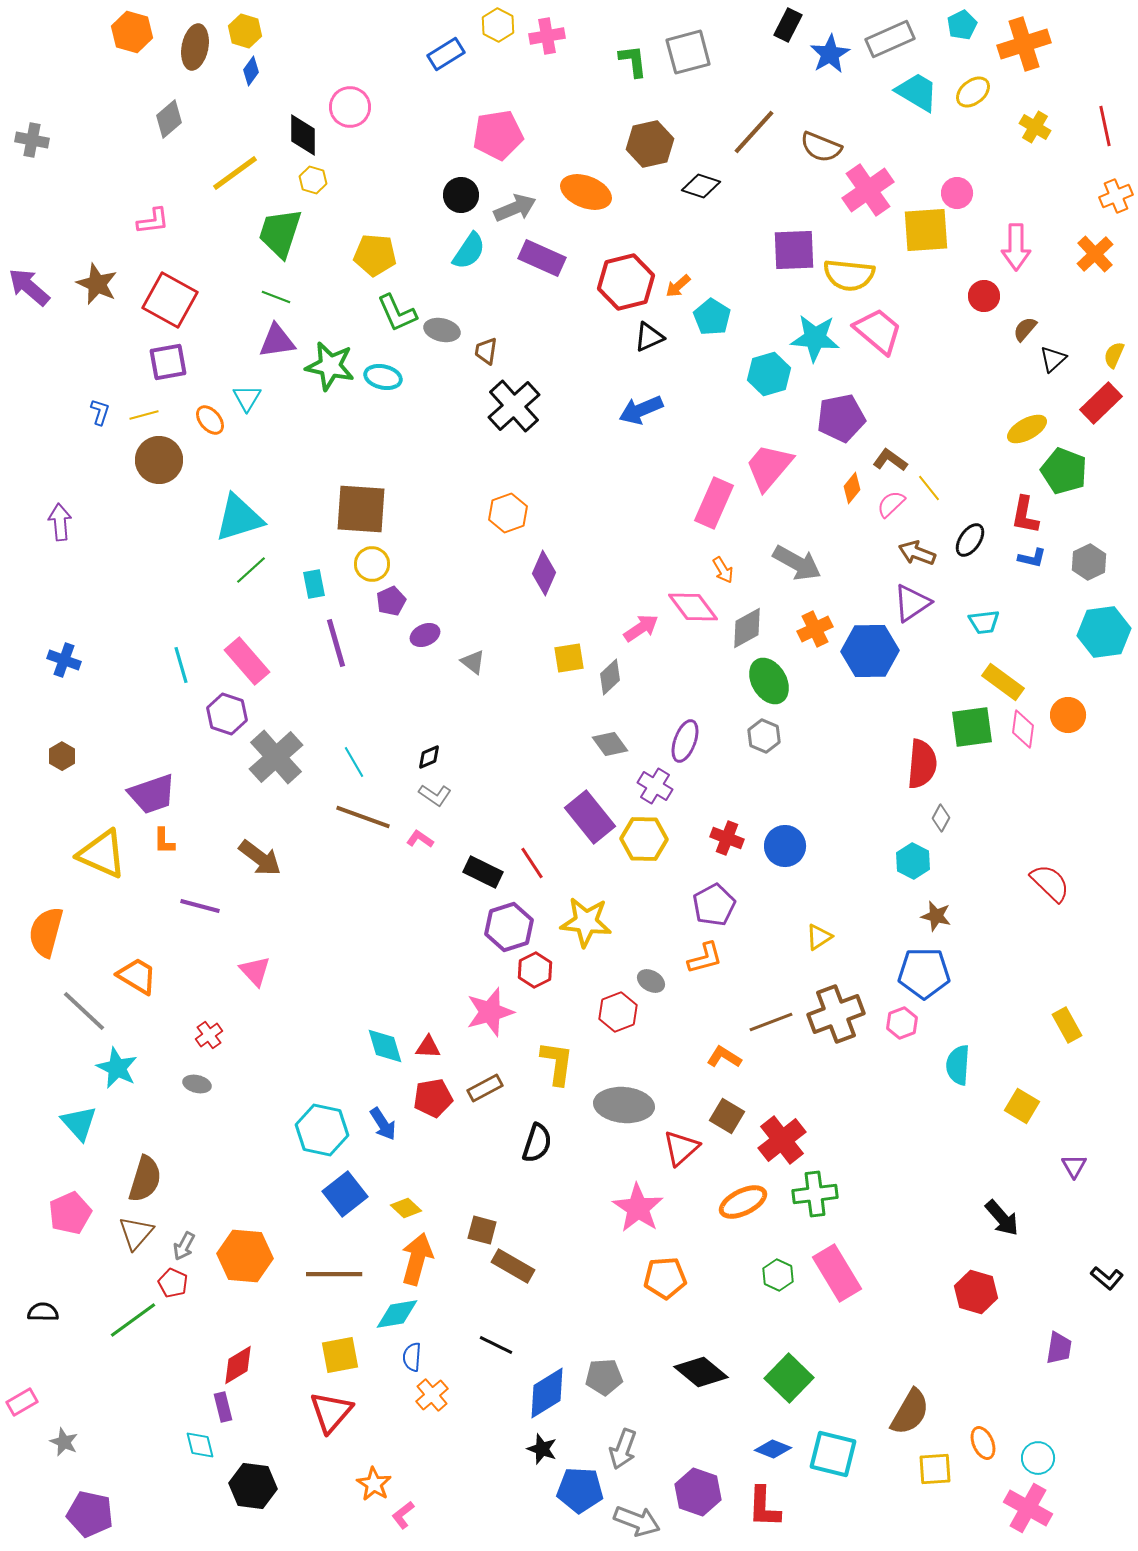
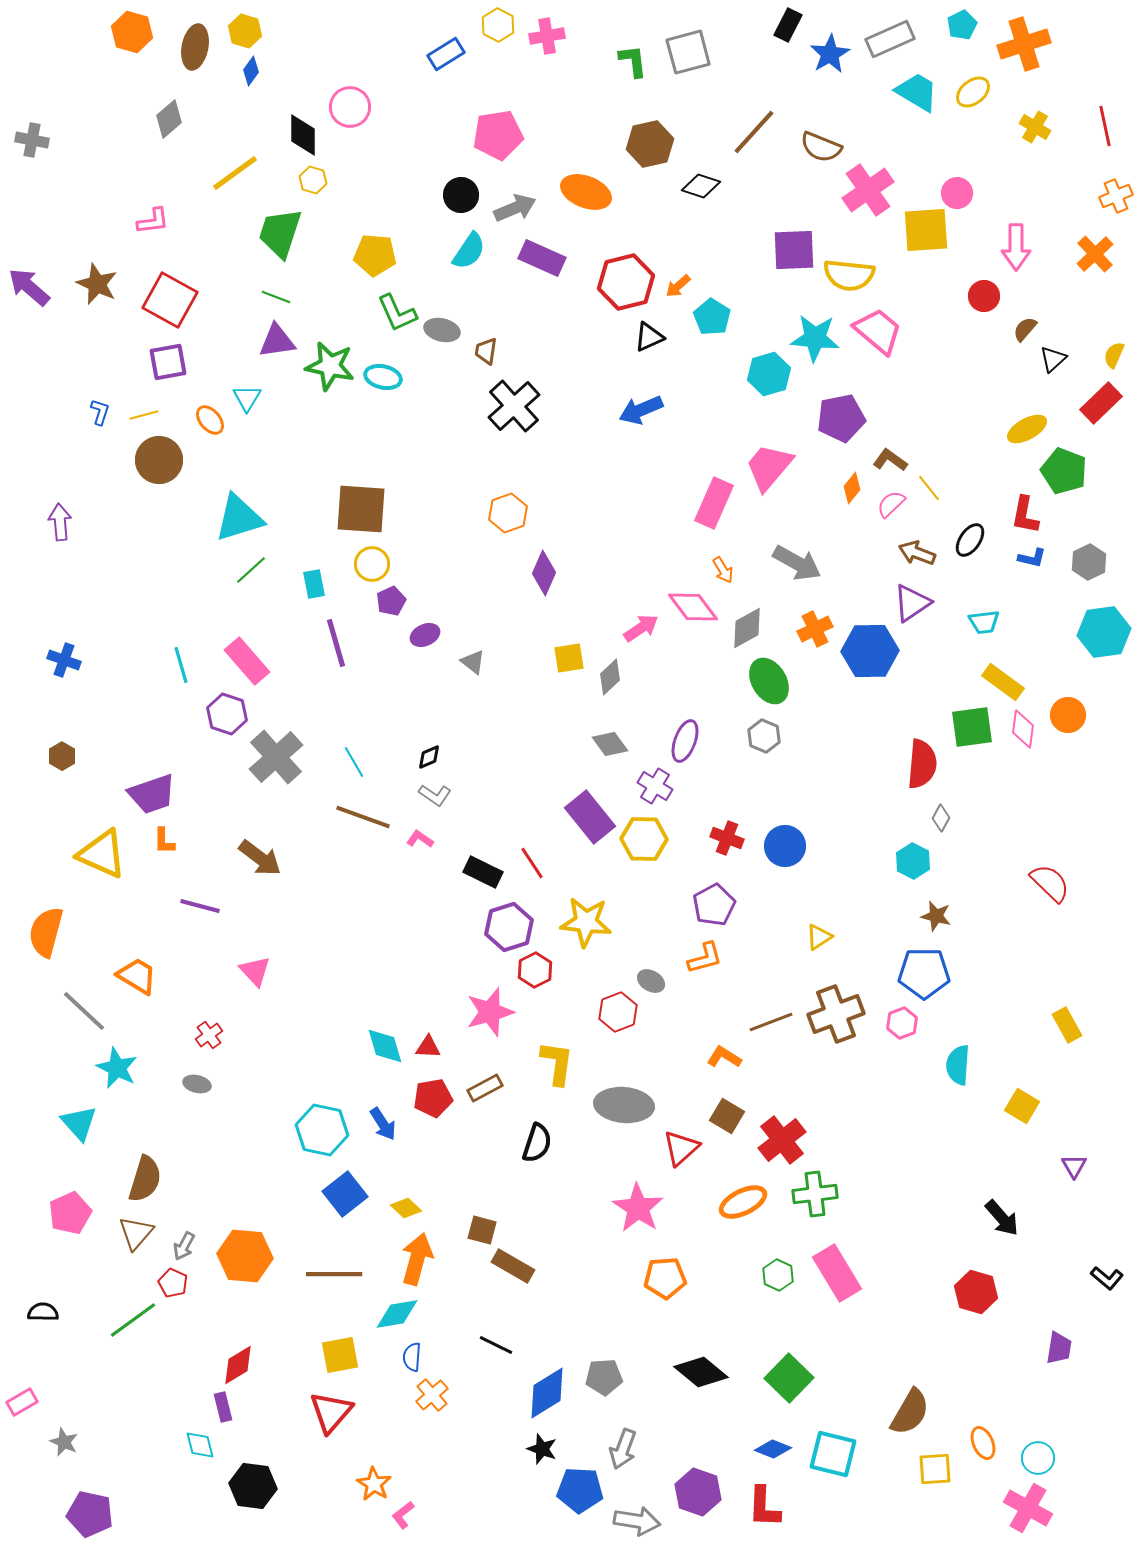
gray arrow at (637, 1521): rotated 12 degrees counterclockwise
